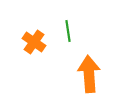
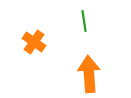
green line: moved 16 px right, 10 px up
